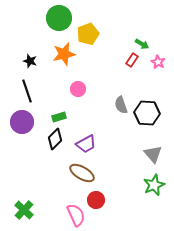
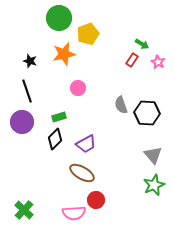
pink circle: moved 1 px up
gray triangle: moved 1 px down
pink semicircle: moved 2 px left, 2 px up; rotated 110 degrees clockwise
